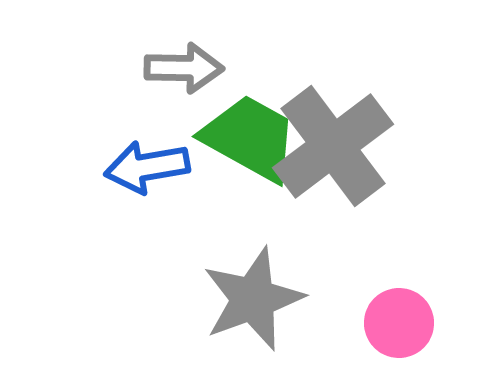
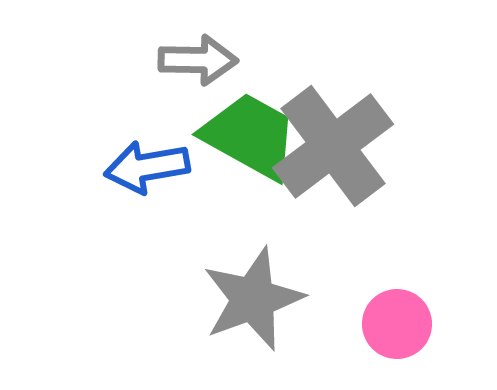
gray arrow: moved 14 px right, 8 px up
green trapezoid: moved 2 px up
pink circle: moved 2 px left, 1 px down
